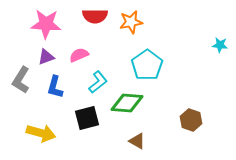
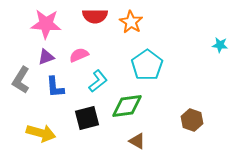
orange star: rotated 30 degrees counterclockwise
cyan L-shape: moved 1 px up
blue L-shape: rotated 20 degrees counterclockwise
green diamond: moved 3 px down; rotated 12 degrees counterclockwise
brown hexagon: moved 1 px right
